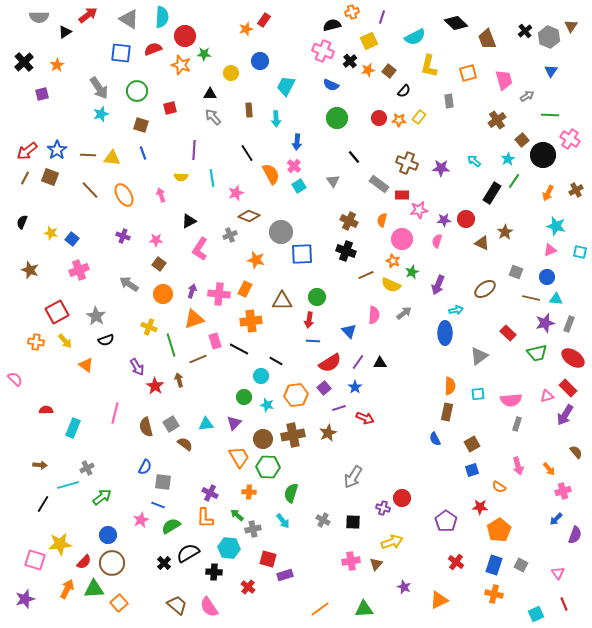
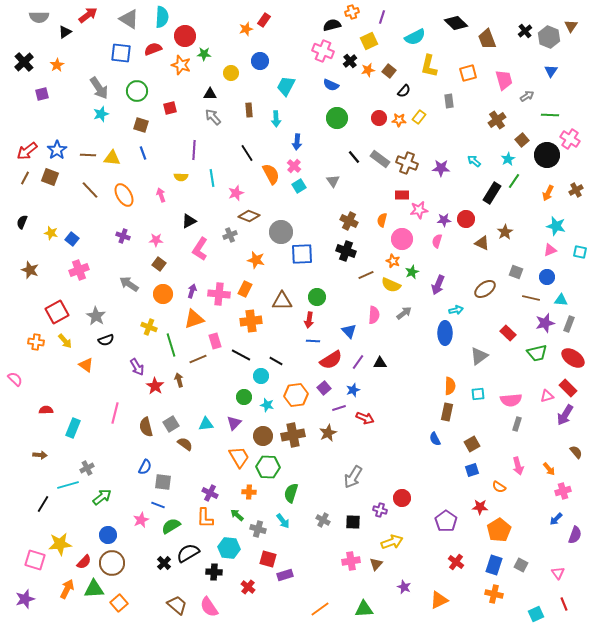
black circle at (543, 155): moved 4 px right
gray rectangle at (379, 184): moved 1 px right, 25 px up
cyan triangle at (556, 299): moved 5 px right, 1 px down
black line at (239, 349): moved 2 px right, 6 px down
red semicircle at (330, 363): moved 1 px right, 3 px up
blue star at (355, 387): moved 2 px left, 3 px down; rotated 16 degrees clockwise
brown circle at (263, 439): moved 3 px up
brown arrow at (40, 465): moved 10 px up
purple cross at (383, 508): moved 3 px left, 2 px down
gray cross at (253, 529): moved 5 px right; rotated 28 degrees clockwise
